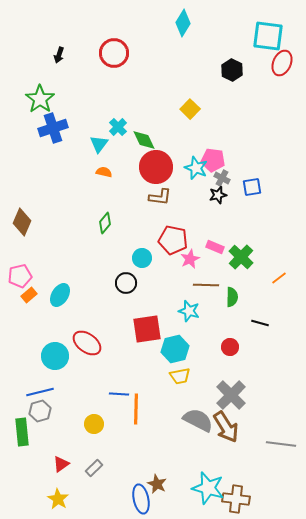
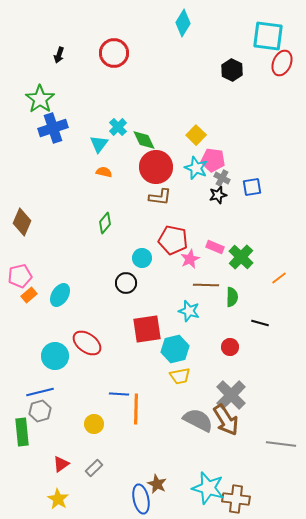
yellow square at (190, 109): moved 6 px right, 26 px down
brown arrow at (226, 427): moved 7 px up
